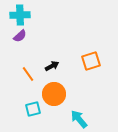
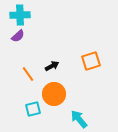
purple semicircle: moved 2 px left
